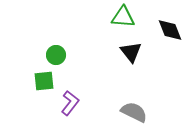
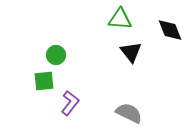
green triangle: moved 3 px left, 2 px down
gray semicircle: moved 5 px left, 1 px down
